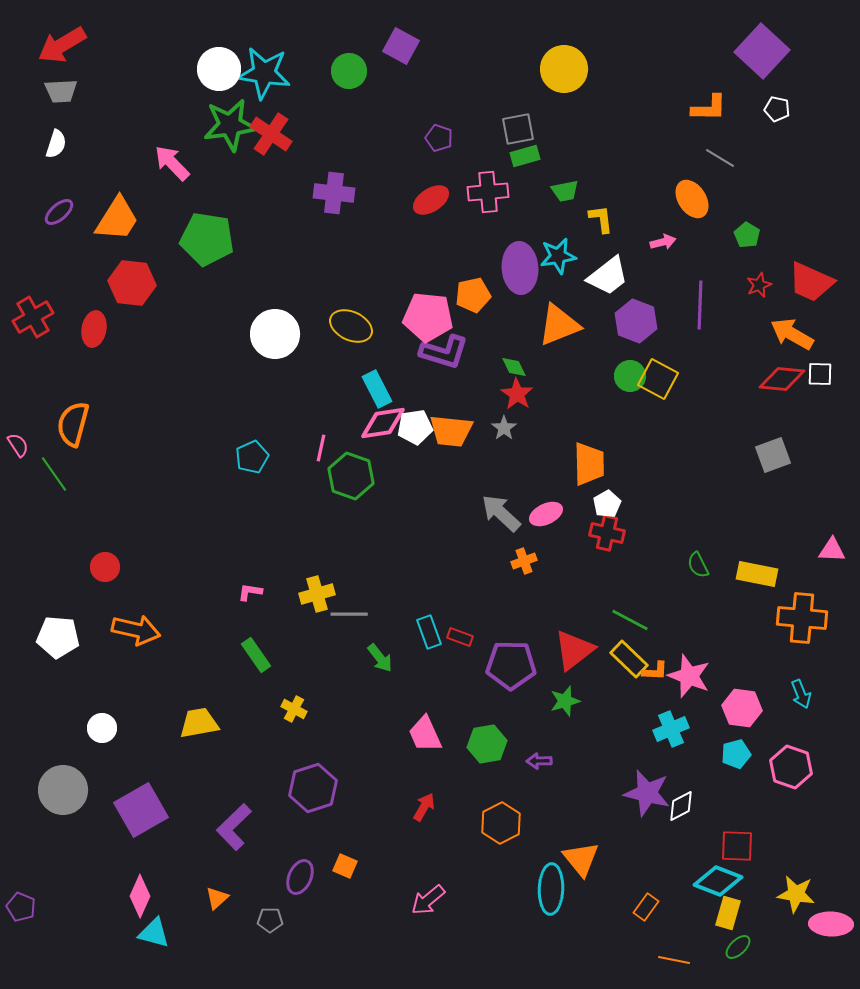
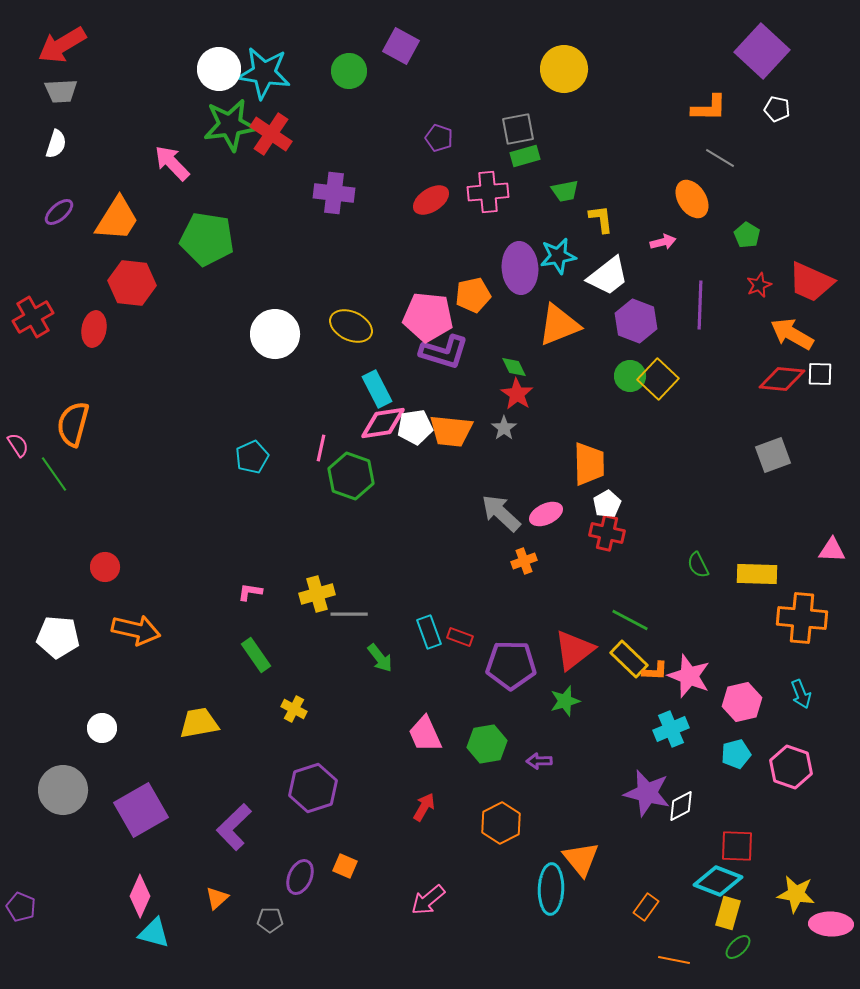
yellow square at (658, 379): rotated 15 degrees clockwise
yellow rectangle at (757, 574): rotated 9 degrees counterclockwise
pink hexagon at (742, 708): moved 6 px up; rotated 21 degrees counterclockwise
